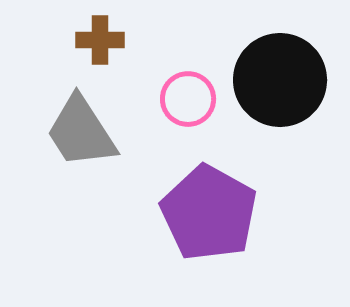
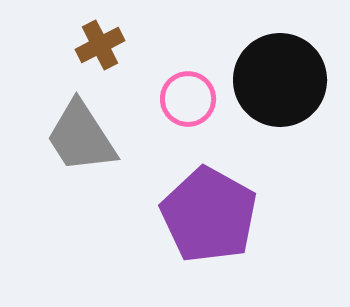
brown cross: moved 5 px down; rotated 27 degrees counterclockwise
gray trapezoid: moved 5 px down
purple pentagon: moved 2 px down
